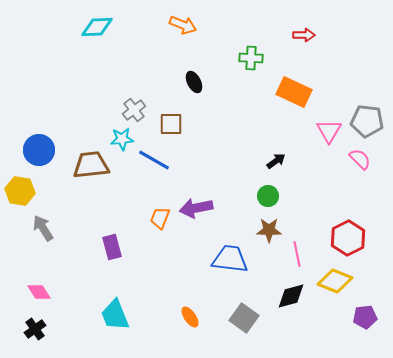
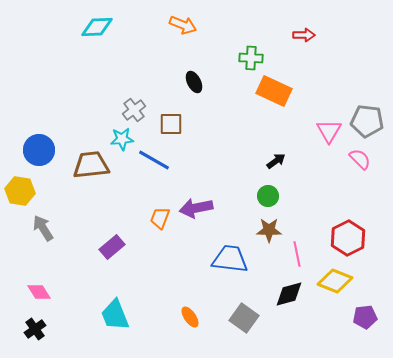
orange rectangle: moved 20 px left, 1 px up
purple rectangle: rotated 65 degrees clockwise
black diamond: moved 2 px left, 2 px up
